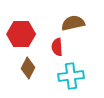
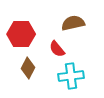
red semicircle: moved 2 px down; rotated 36 degrees counterclockwise
